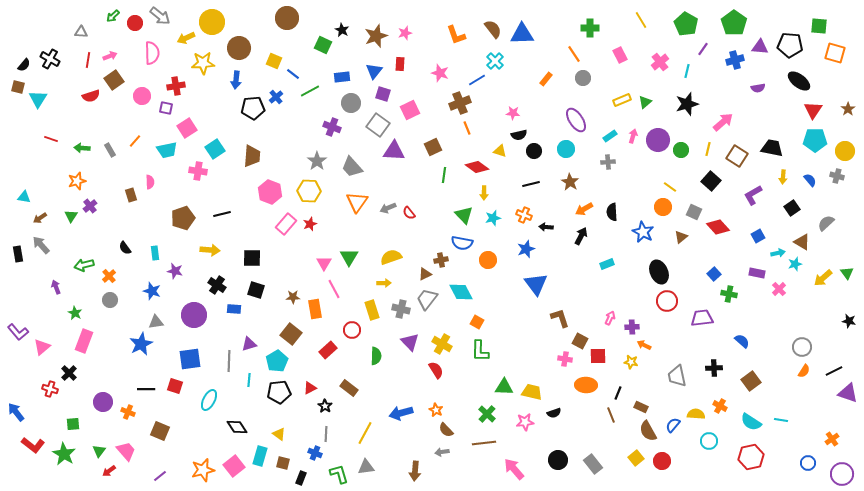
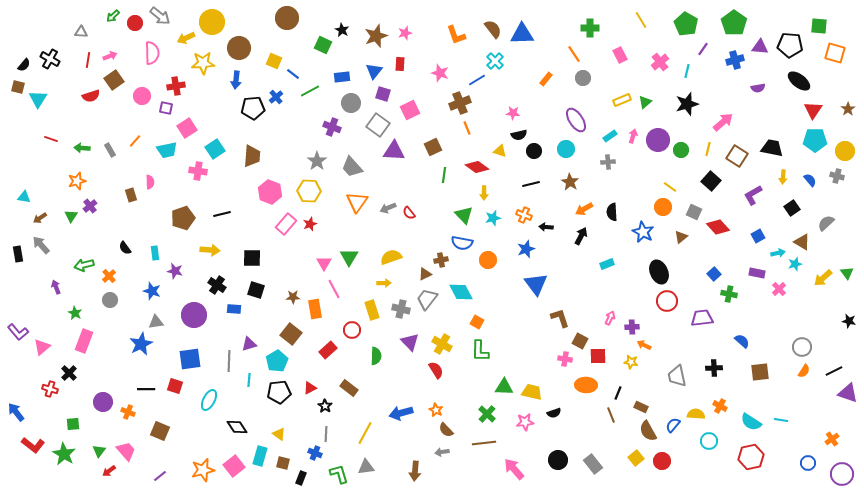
brown square at (751, 381): moved 9 px right, 9 px up; rotated 30 degrees clockwise
